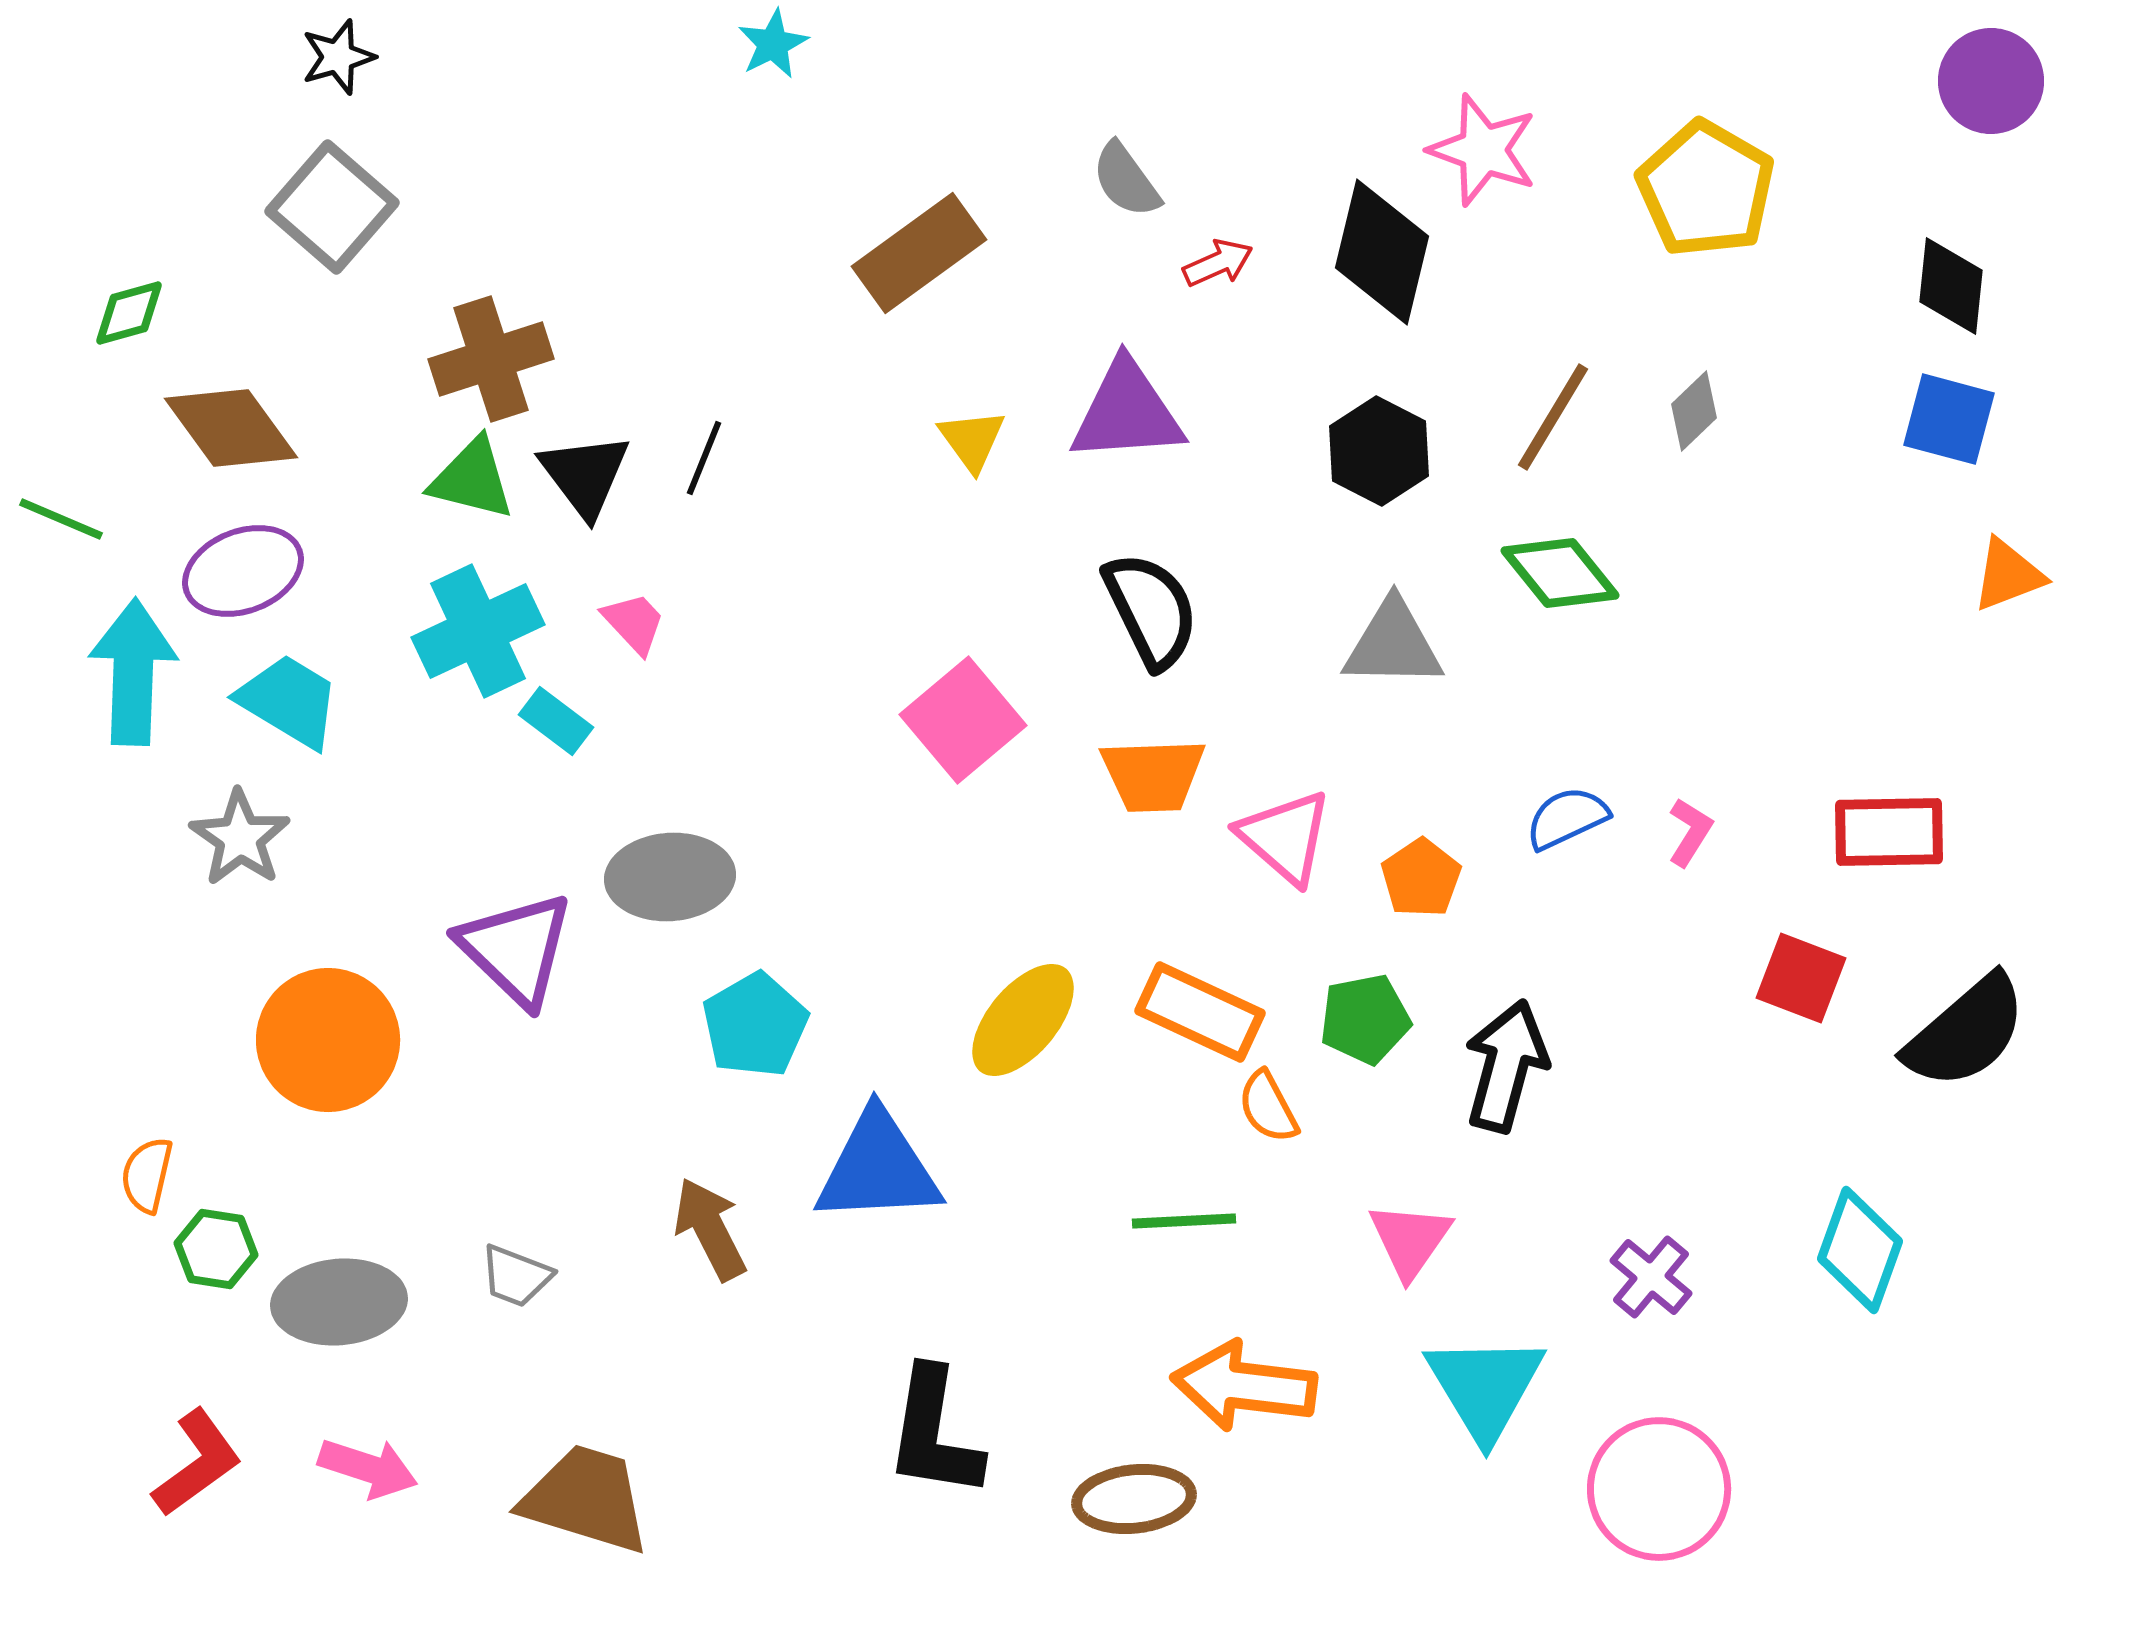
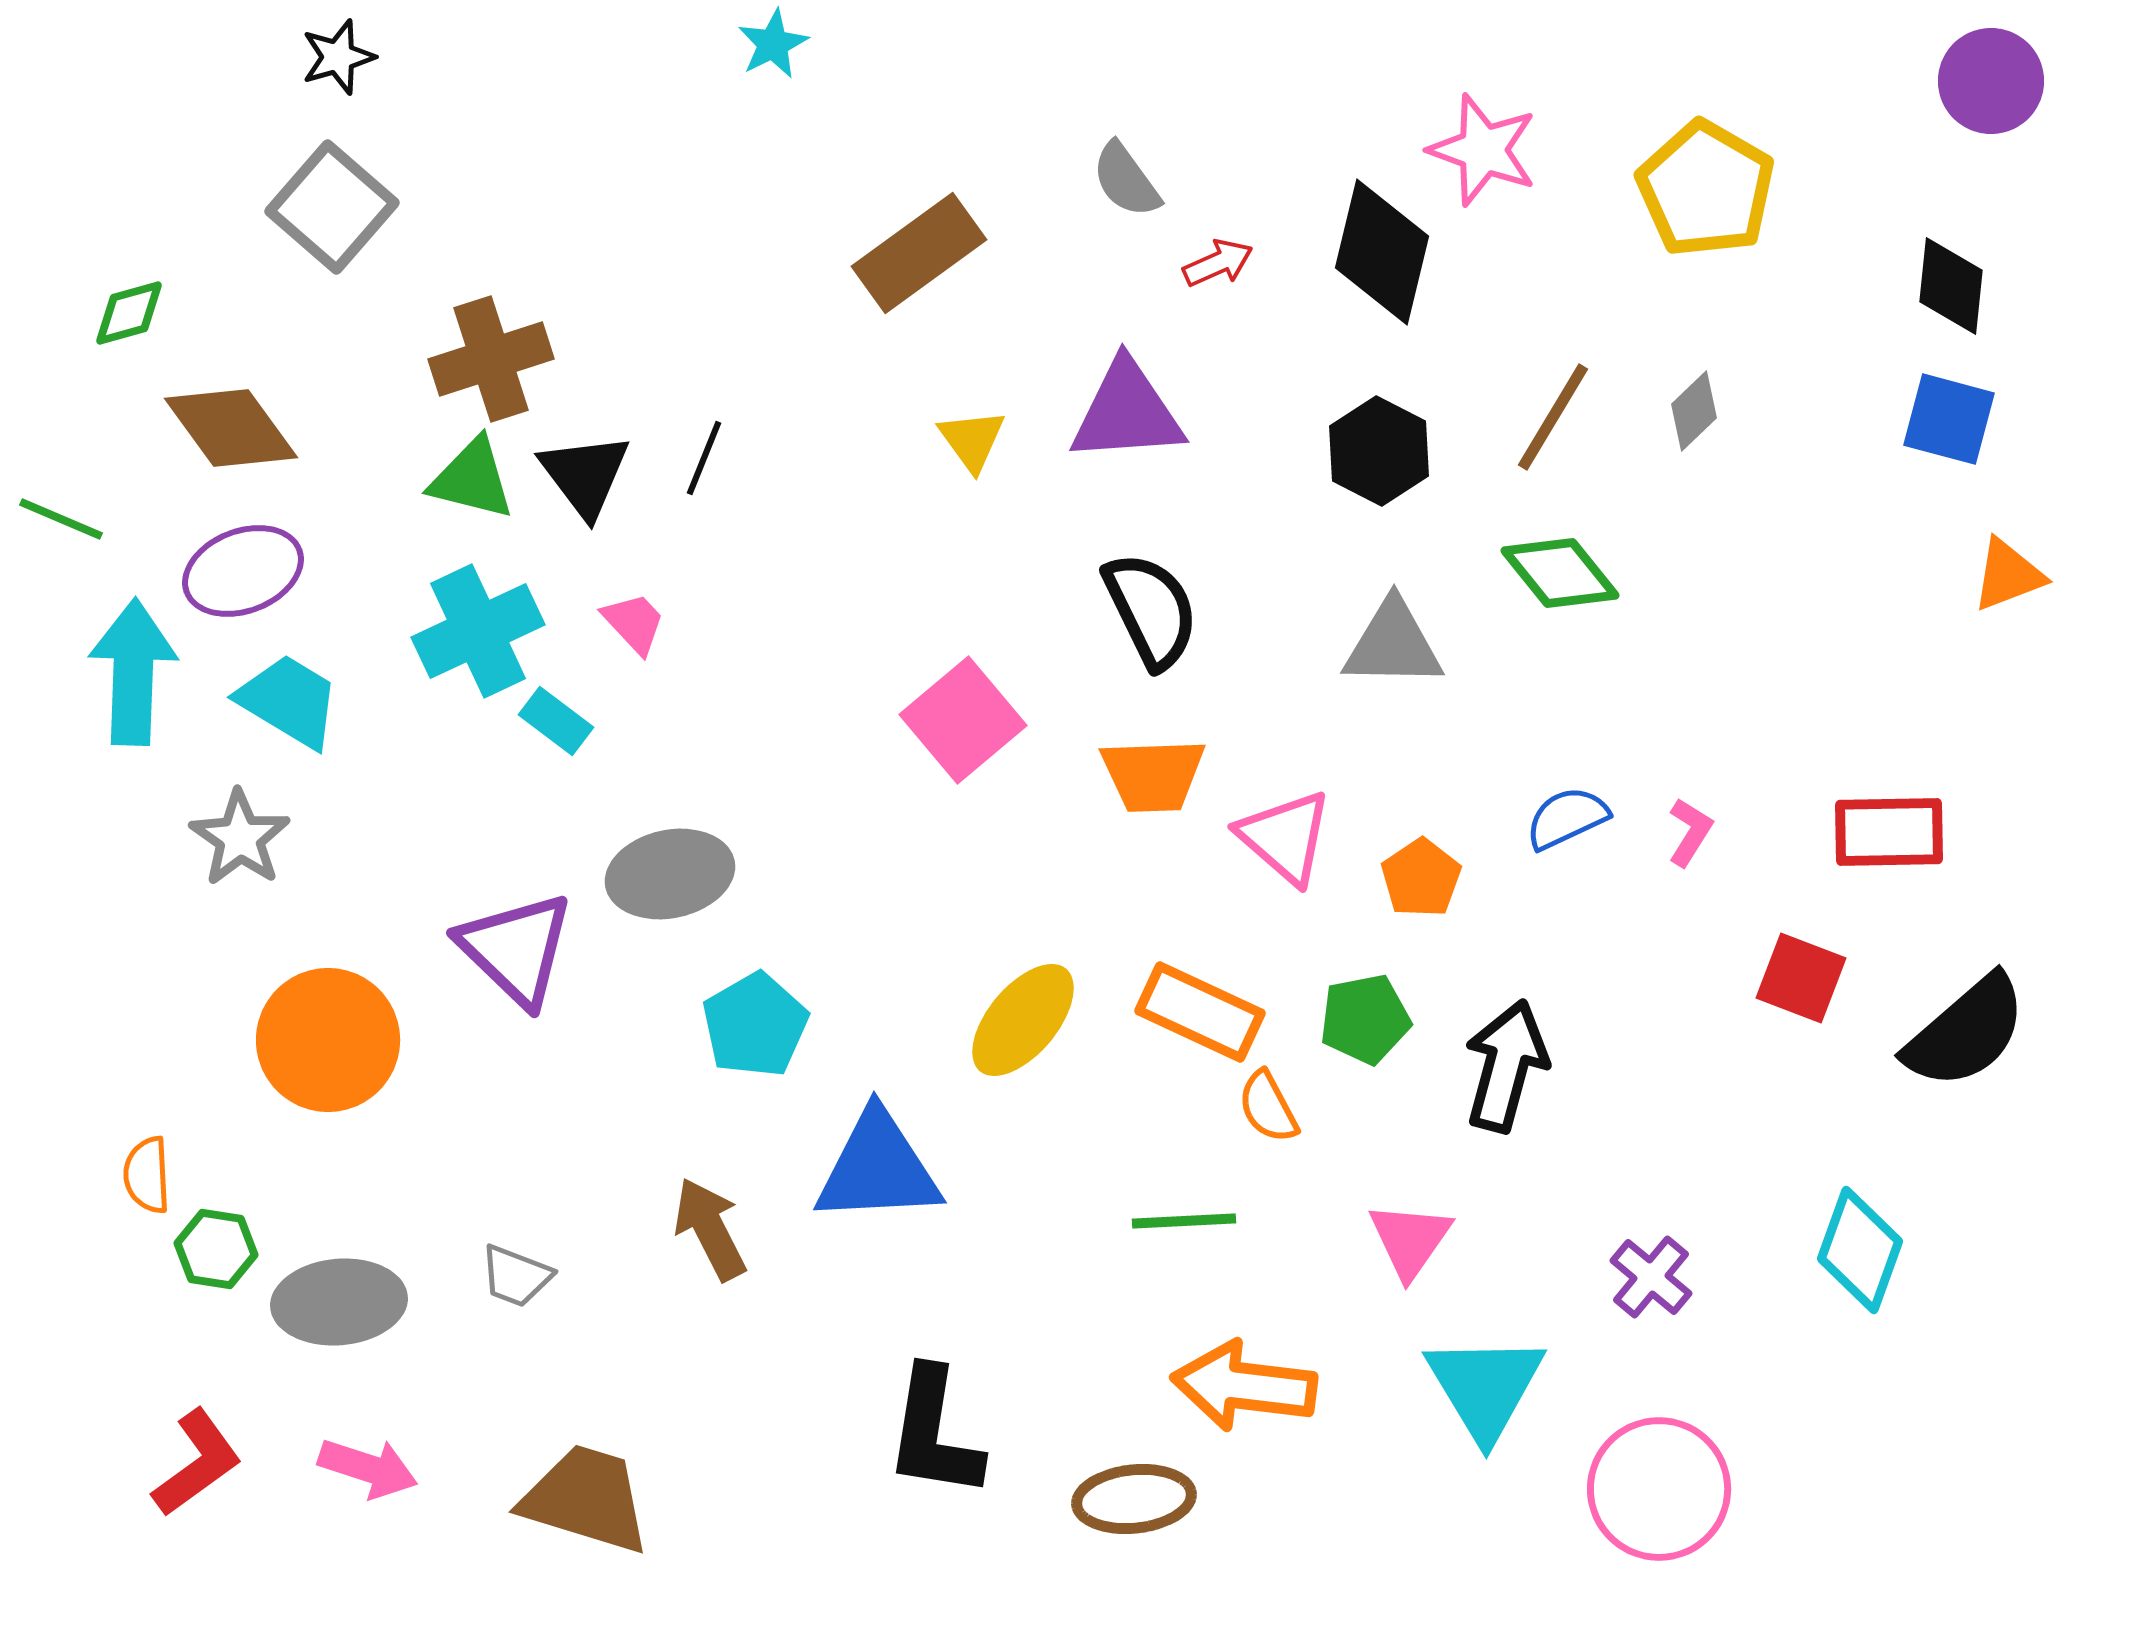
gray ellipse at (670, 877): moved 3 px up; rotated 8 degrees counterclockwise
orange semicircle at (147, 1175): rotated 16 degrees counterclockwise
